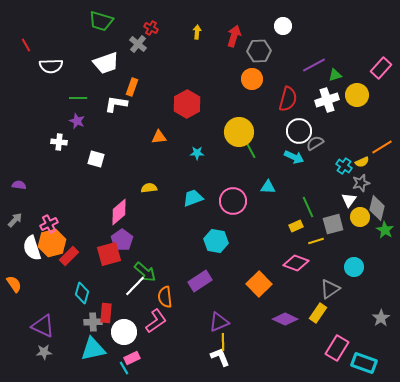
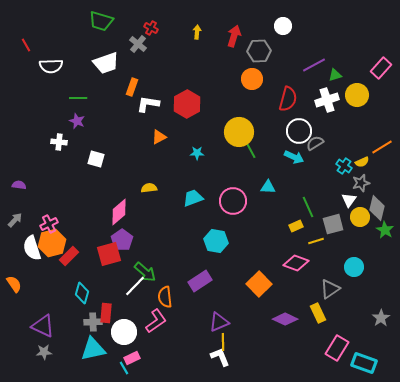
white L-shape at (116, 104): moved 32 px right
orange triangle at (159, 137): rotated 21 degrees counterclockwise
yellow rectangle at (318, 313): rotated 60 degrees counterclockwise
